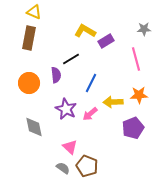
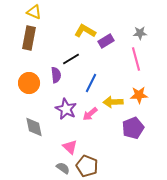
gray star: moved 4 px left, 4 px down
